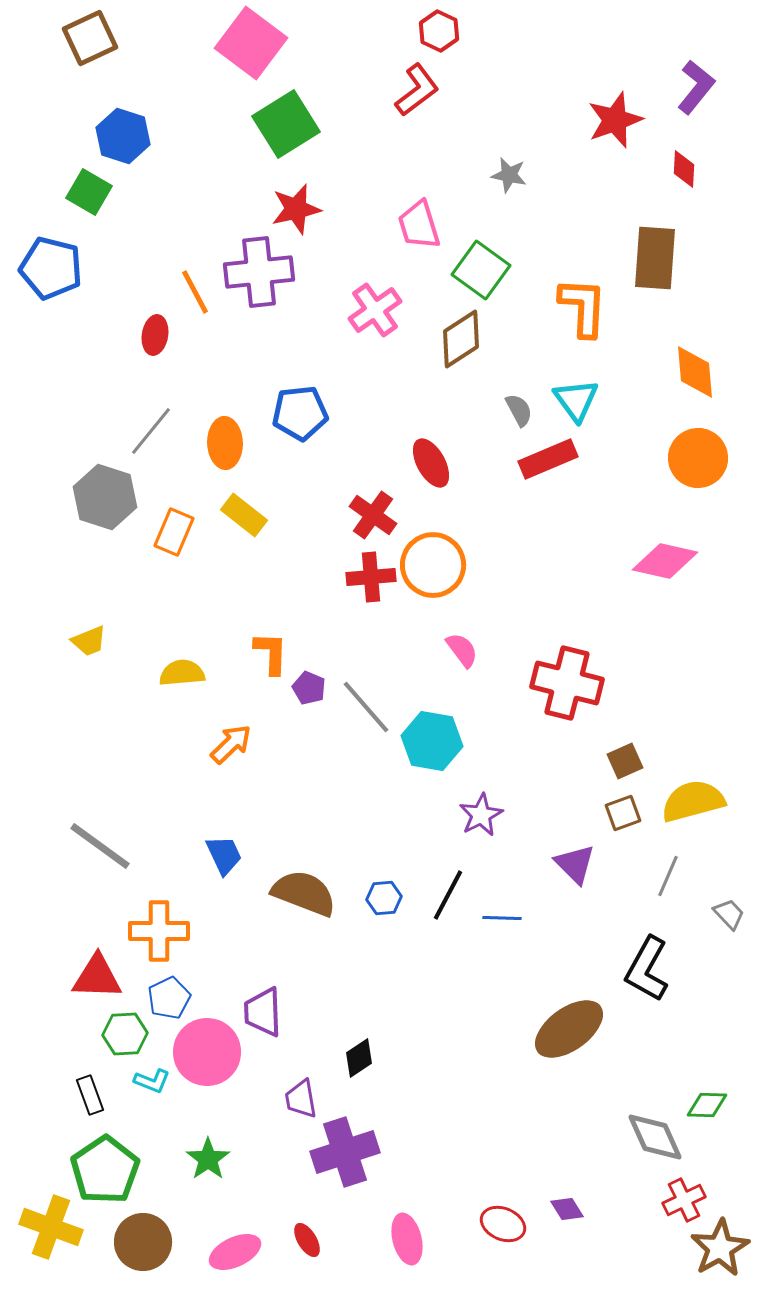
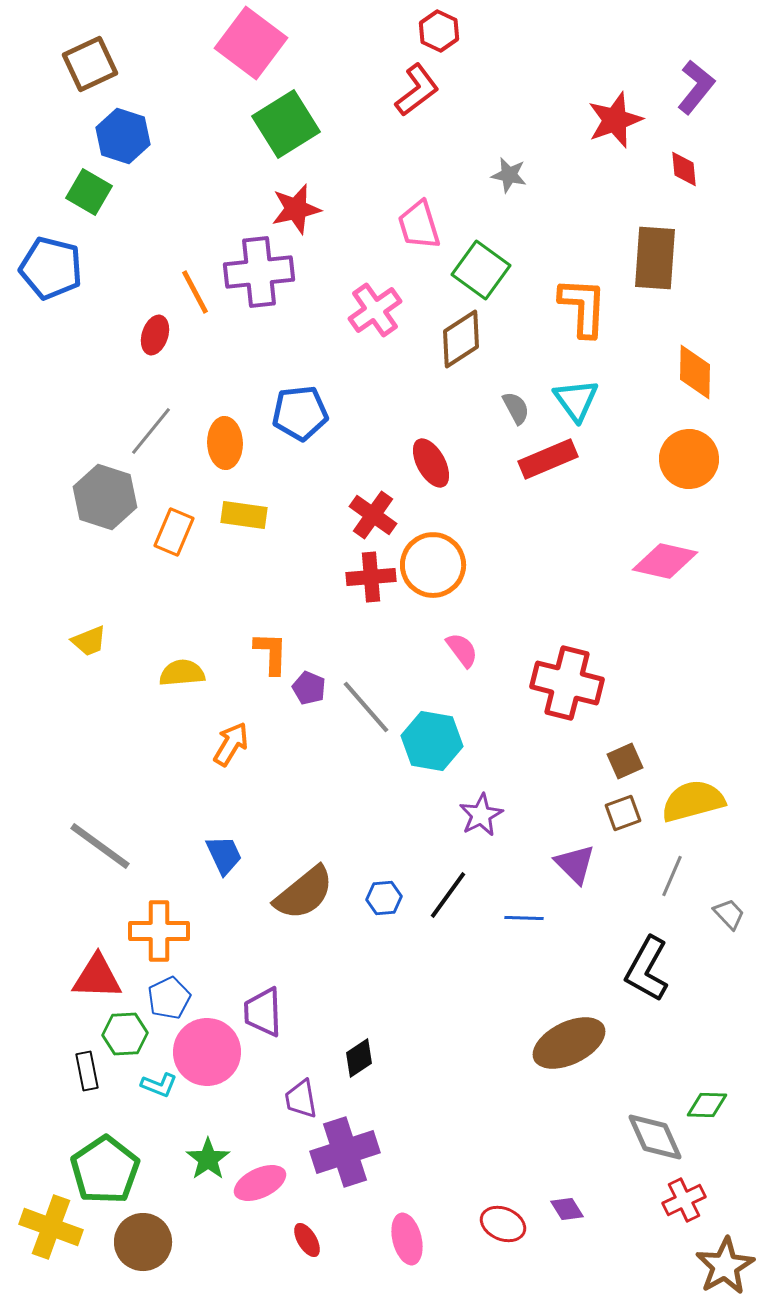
brown square at (90, 38): moved 26 px down
red diamond at (684, 169): rotated 9 degrees counterclockwise
red ellipse at (155, 335): rotated 9 degrees clockwise
orange diamond at (695, 372): rotated 6 degrees clockwise
gray semicircle at (519, 410): moved 3 px left, 2 px up
orange circle at (698, 458): moved 9 px left, 1 px down
yellow rectangle at (244, 515): rotated 30 degrees counterclockwise
orange arrow at (231, 744): rotated 15 degrees counterclockwise
gray line at (668, 876): moved 4 px right
brown semicircle at (304, 893): rotated 120 degrees clockwise
black line at (448, 895): rotated 8 degrees clockwise
blue line at (502, 918): moved 22 px right
brown ellipse at (569, 1029): moved 14 px down; rotated 10 degrees clockwise
cyan L-shape at (152, 1081): moved 7 px right, 4 px down
black rectangle at (90, 1095): moved 3 px left, 24 px up; rotated 9 degrees clockwise
brown star at (720, 1248): moved 5 px right, 18 px down
pink ellipse at (235, 1252): moved 25 px right, 69 px up
